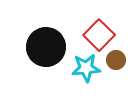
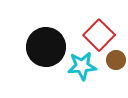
cyan star: moved 4 px left, 2 px up
